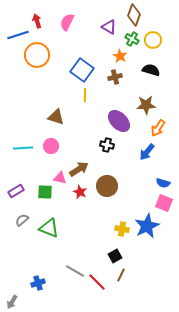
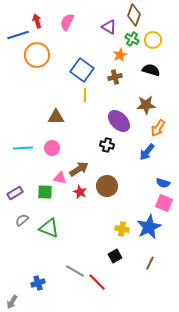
orange star: moved 1 px up; rotated 16 degrees clockwise
brown triangle: rotated 18 degrees counterclockwise
pink circle: moved 1 px right, 2 px down
purple rectangle: moved 1 px left, 2 px down
blue star: moved 2 px right, 1 px down
brown line: moved 29 px right, 12 px up
